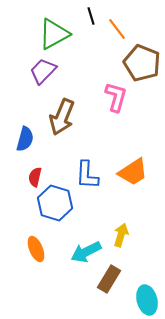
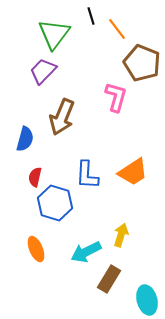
green triangle: rotated 24 degrees counterclockwise
